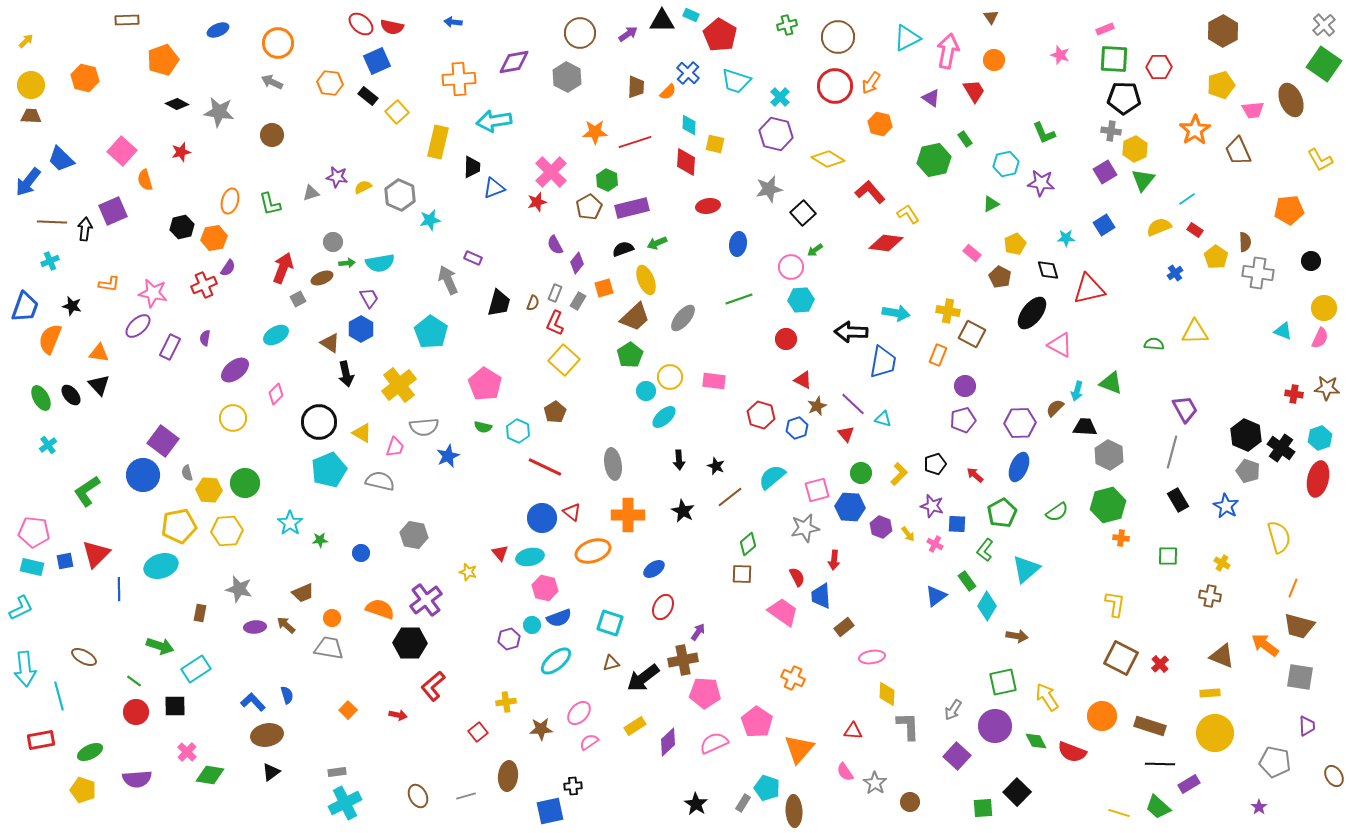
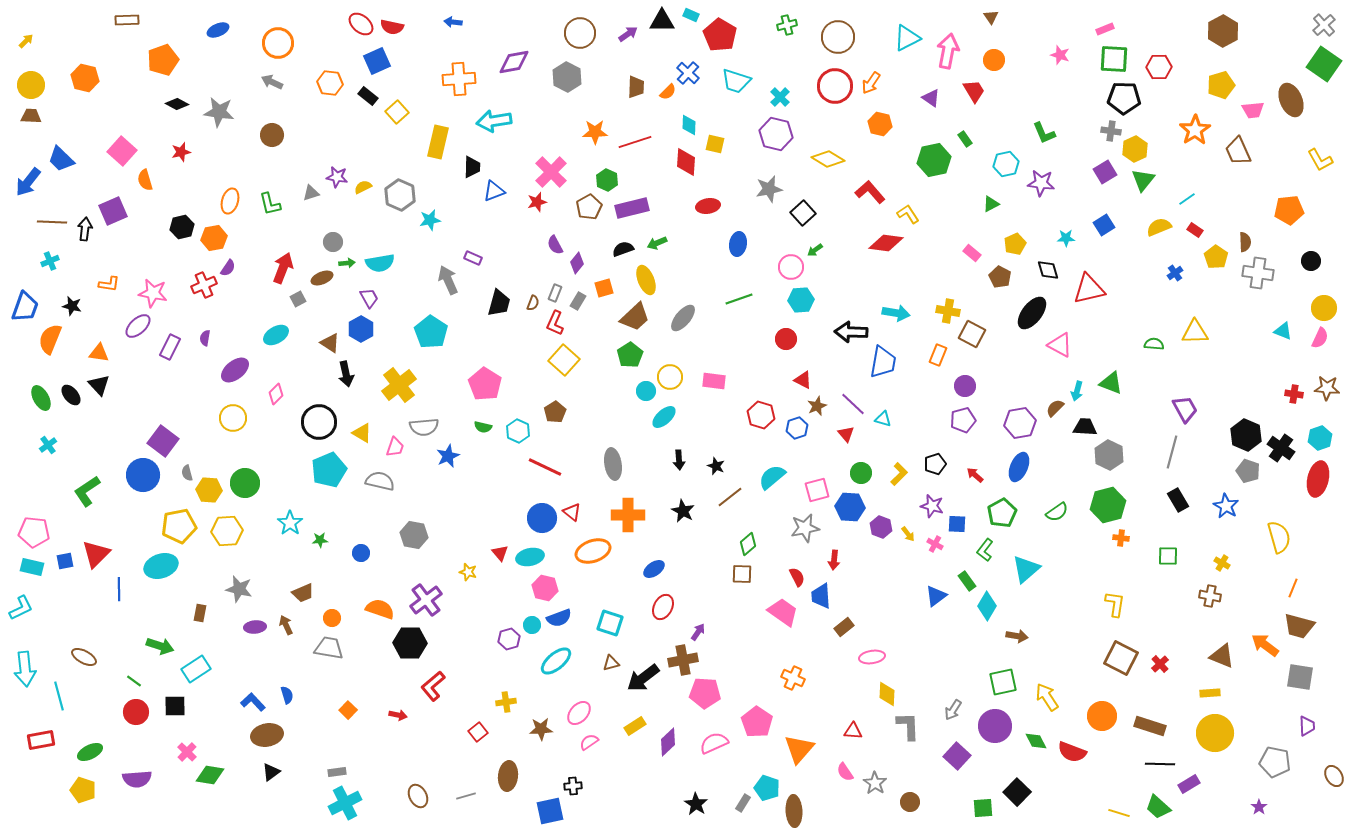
blue triangle at (494, 188): moved 3 px down
purple hexagon at (1020, 423): rotated 8 degrees counterclockwise
brown arrow at (286, 625): rotated 24 degrees clockwise
